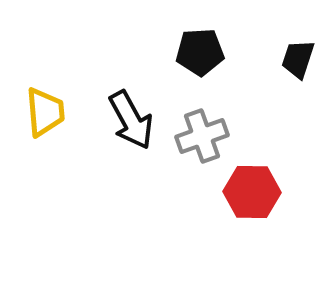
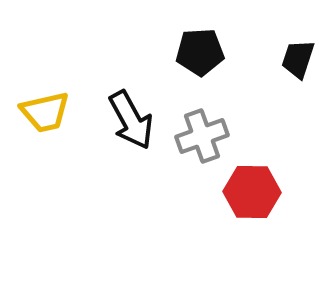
yellow trapezoid: rotated 82 degrees clockwise
